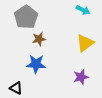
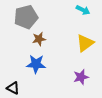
gray pentagon: rotated 20 degrees clockwise
black triangle: moved 3 px left
